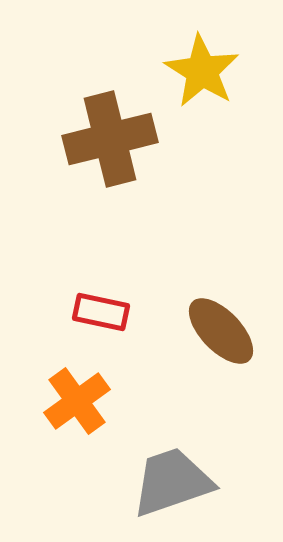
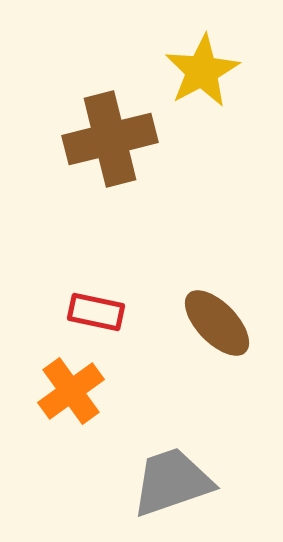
yellow star: rotated 12 degrees clockwise
red rectangle: moved 5 px left
brown ellipse: moved 4 px left, 8 px up
orange cross: moved 6 px left, 10 px up
